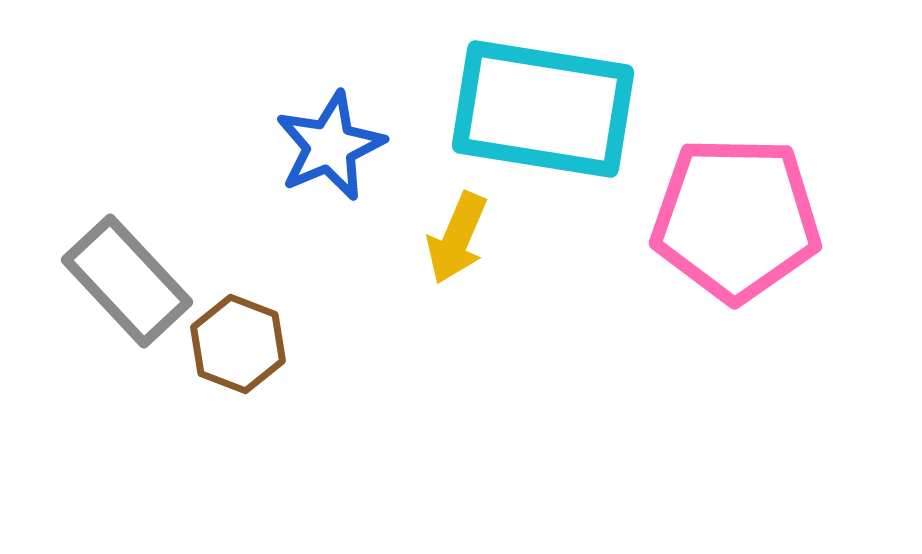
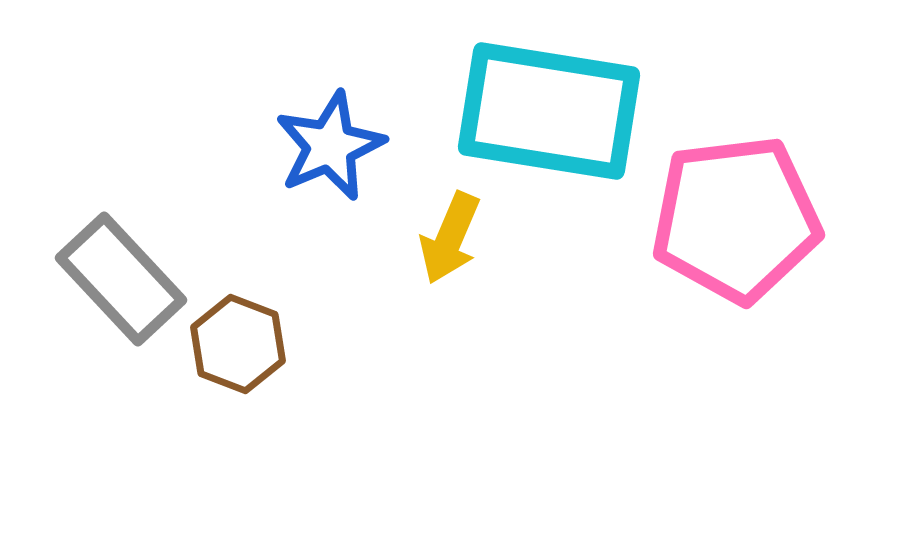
cyan rectangle: moved 6 px right, 2 px down
pink pentagon: rotated 8 degrees counterclockwise
yellow arrow: moved 7 px left
gray rectangle: moved 6 px left, 2 px up
